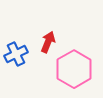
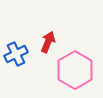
pink hexagon: moved 1 px right, 1 px down
